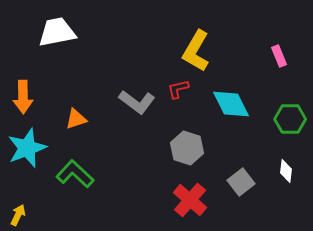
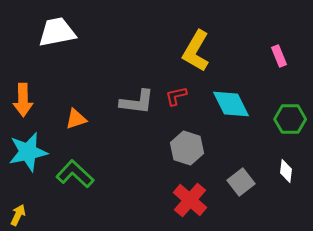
red L-shape: moved 2 px left, 7 px down
orange arrow: moved 3 px down
gray L-shape: rotated 30 degrees counterclockwise
cyan star: moved 1 px right, 4 px down; rotated 9 degrees clockwise
